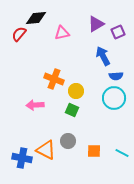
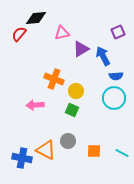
purple triangle: moved 15 px left, 25 px down
